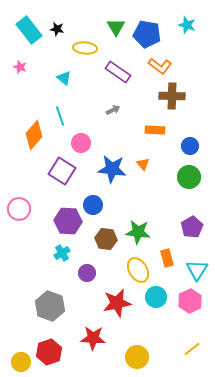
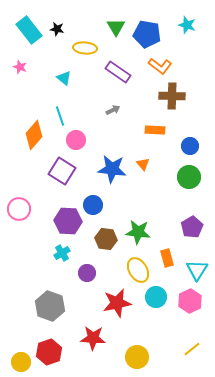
pink circle at (81, 143): moved 5 px left, 3 px up
